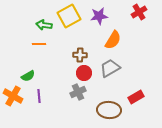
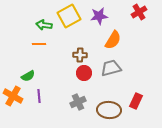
gray trapezoid: moved 1 px right; rotated 15 degrees clockwise
gray cross: moved 10 px down
red rectangle: moved 4 px down; rotated 35 degrees counterclockwise
